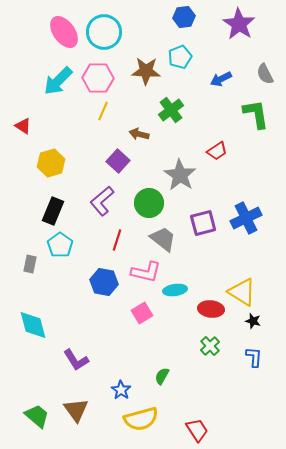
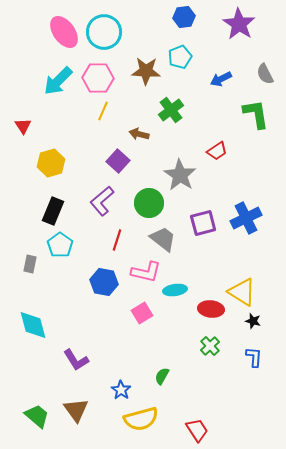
red triangle at (23, 126): rotated 24 degrees clockwise
